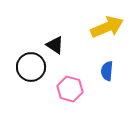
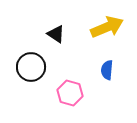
black triangle: moved 1 px right, 11 px up
blue semicircle: moved 1 px up
pink hexagon: moved 4 px down
